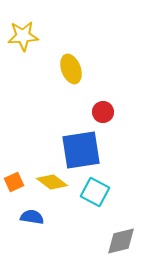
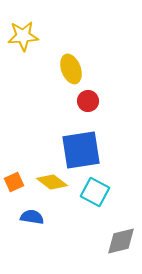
red circle: moved 15 px left, 11 px up
